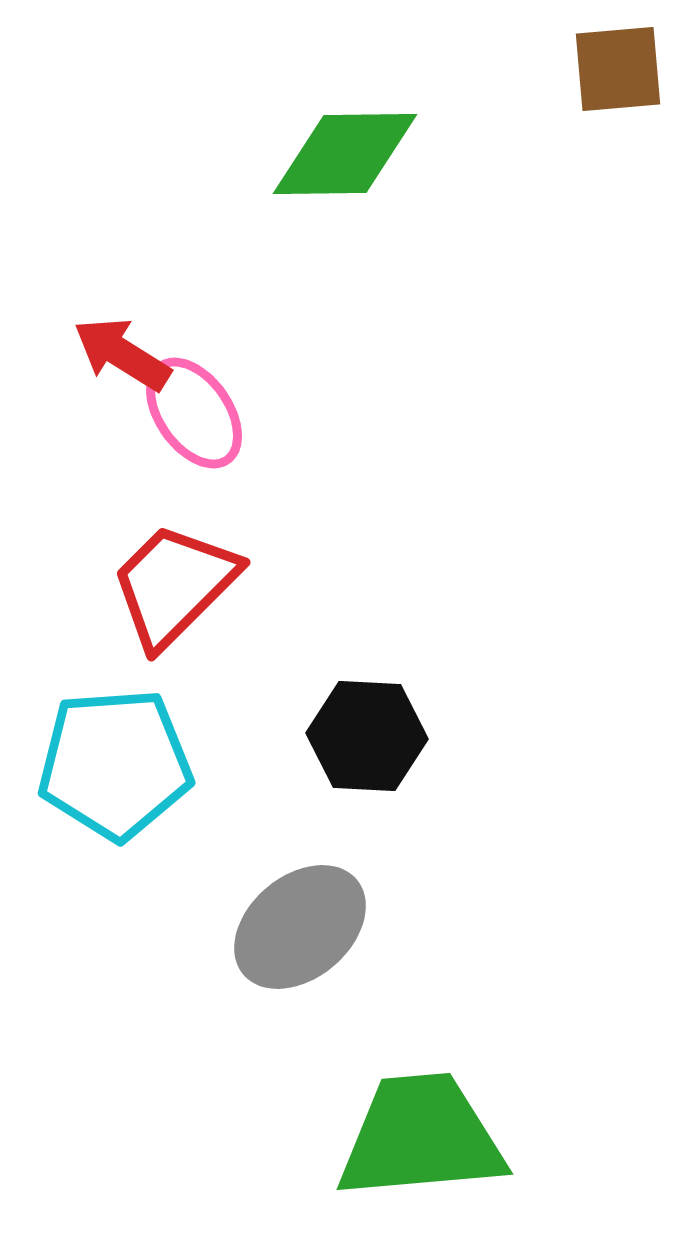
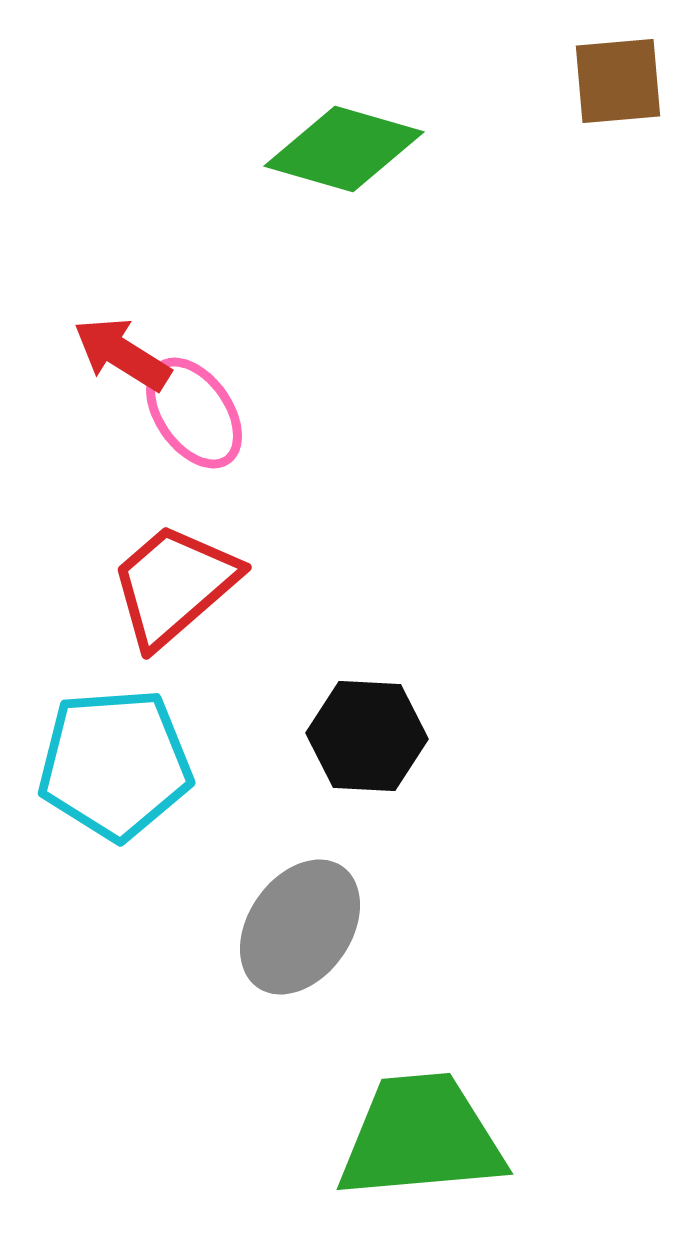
brown square: moved 12 px down
green diamond: moved 1 px left, 5 px up; rotated 17 degrees clockwise
red trapezoid: rotated 4 degrees clockwise
gray ellipse: rotated 15 degrees counterclockwise
